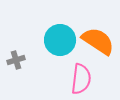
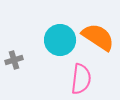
orange semicircle: moved 4 px up
gray cross: moved 2 px left
